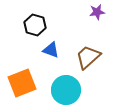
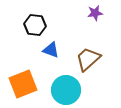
purple star: moved 2 px left, 1 px down
black hexagon: rotated 10 degrees counterclockwise
brown trapezoid: moved 2 px down
orange square: moved 1 px right, 1 px down
